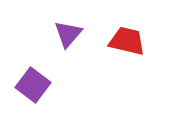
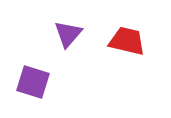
purple square: moved 3 px up; rotated 20 degrees counterclockwise
